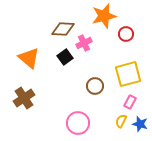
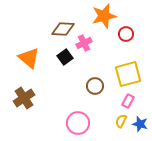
pink rectangle: moved 2 px left, 1 px up
